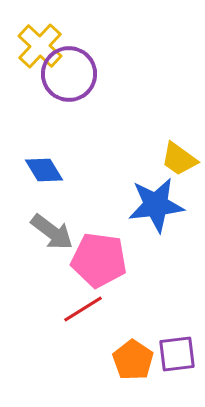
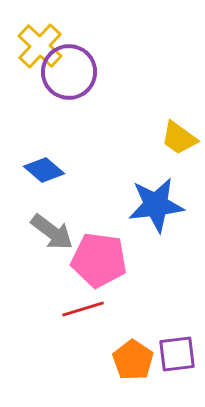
purple circle: moved 2 px up
yellow trapezoid: moved 21 px up
blue diamond: rotated 18 degrees counterclockwise
red line: rotated 15 degrees clockwise
